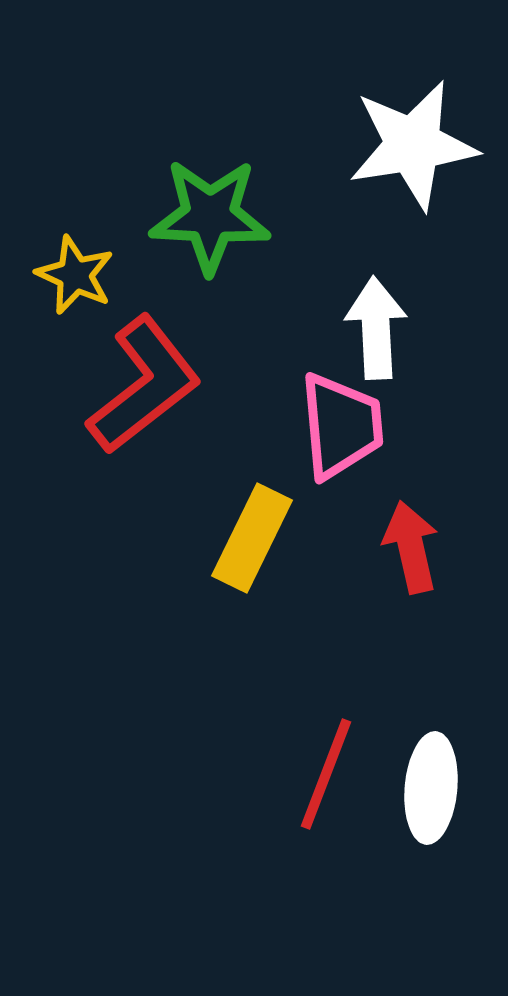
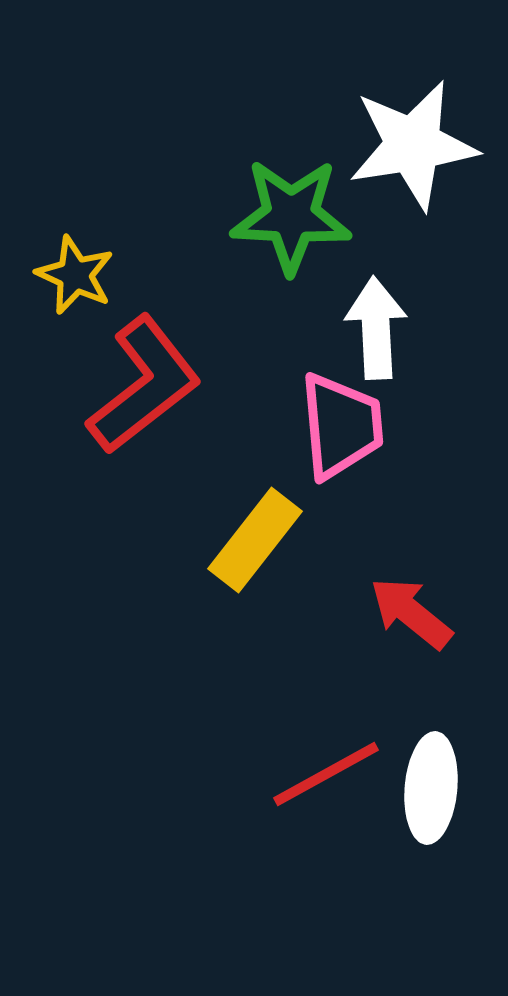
green star: moved 81 px right
yellow rectangle: moved 3 px right, 2 px down; rotated 12 degrees clockwise
red arrow: moved 66 px down; rotated 38 degrees counterclockwise
red line: rotated 40 degrees clockwise
